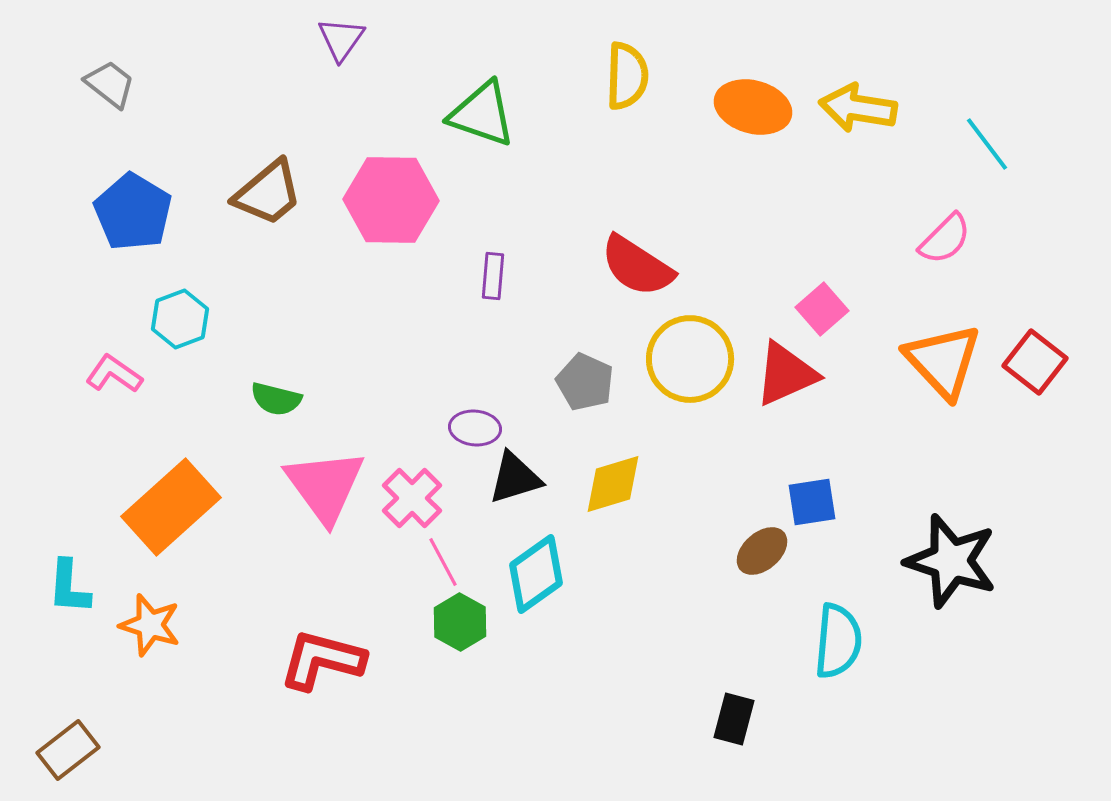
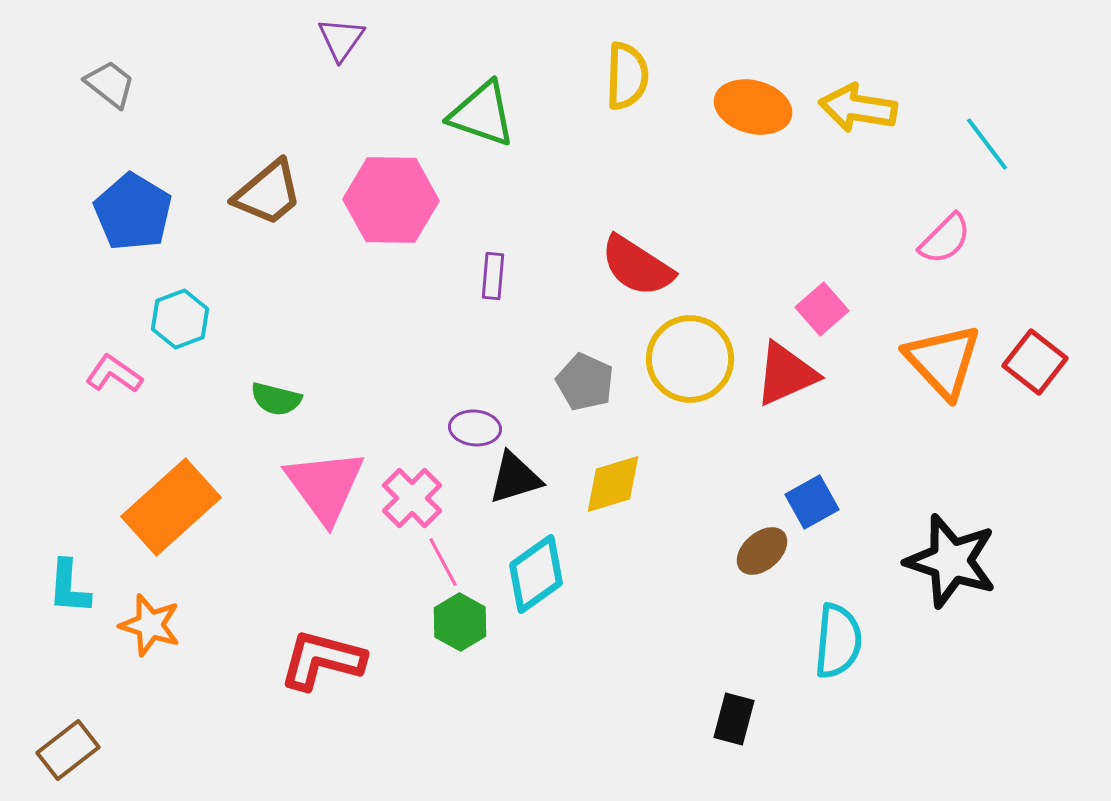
blue square: rotated 20 degrees counterclockwise
